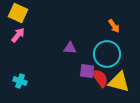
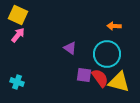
yellow square: moved 2 px down
orange arrow: rotated 128 degrees clockwise
purple triangle: rotated 32 degrees clockwise
purple square: moved 3 px left, 4 px down
cyan cross: moved 3 px left, 1 px down
